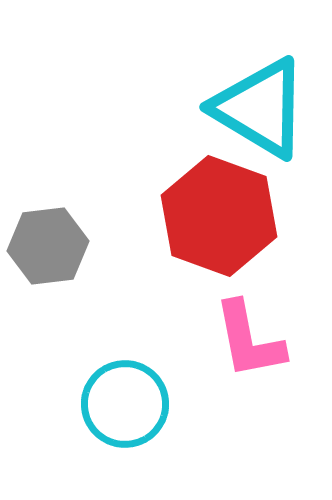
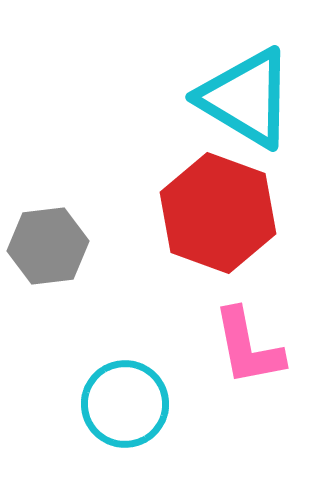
cyan triangle: moved 14 px left, 10 px up
red hexagon: moved 1 px left, 3 px up
pink L-shape: moved 1 px left, 7 px down
